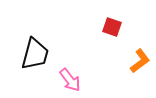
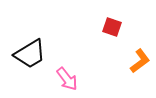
black trapezoid: moved 5 px left; rotated 44 degrees clockwise
pink arrow: moved 3 px left, 1 px up
